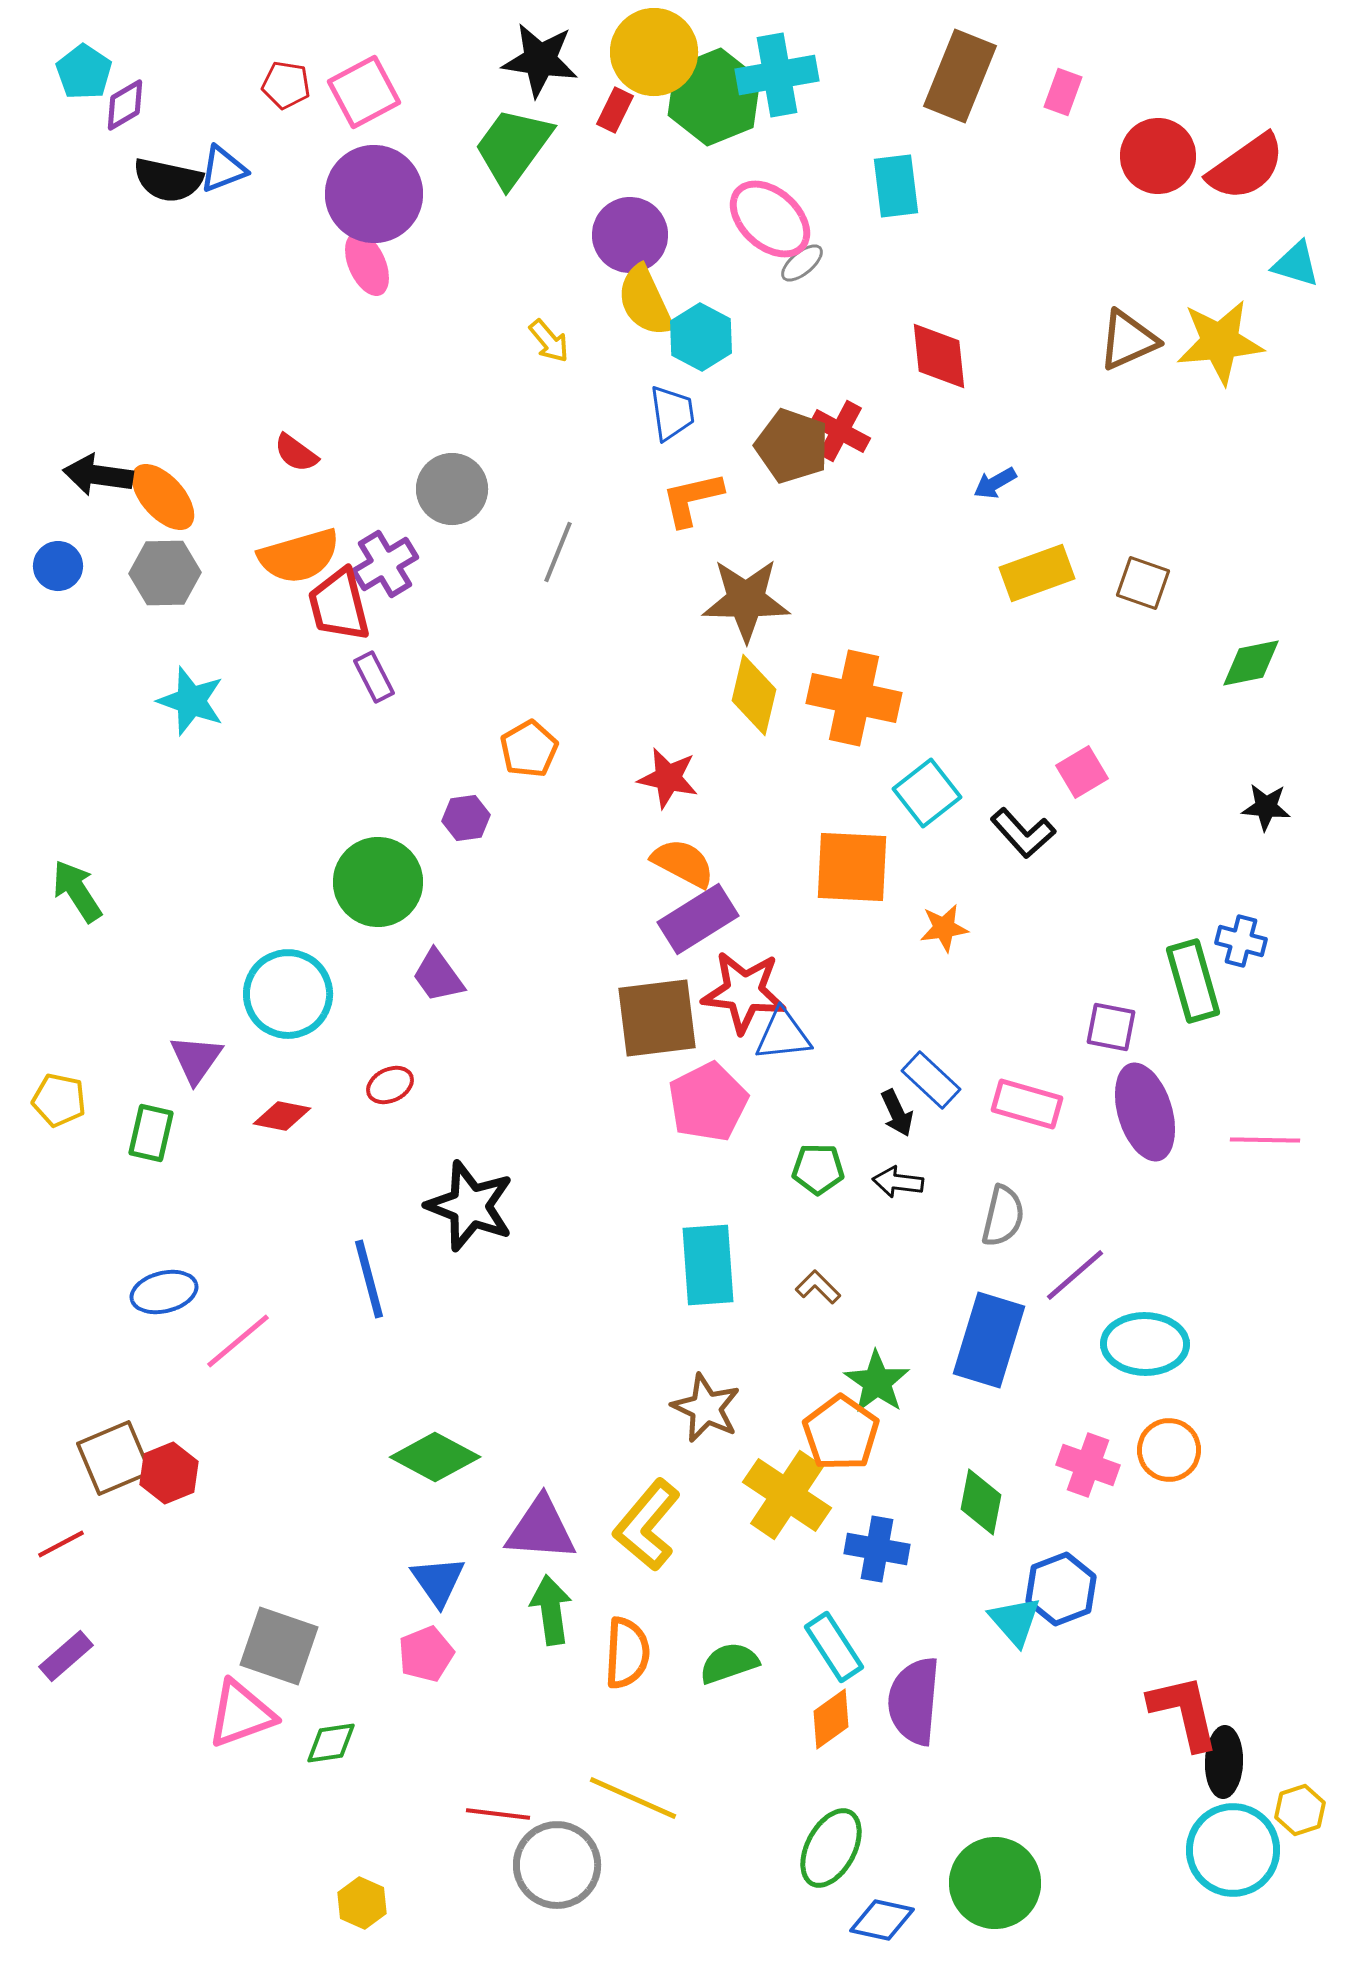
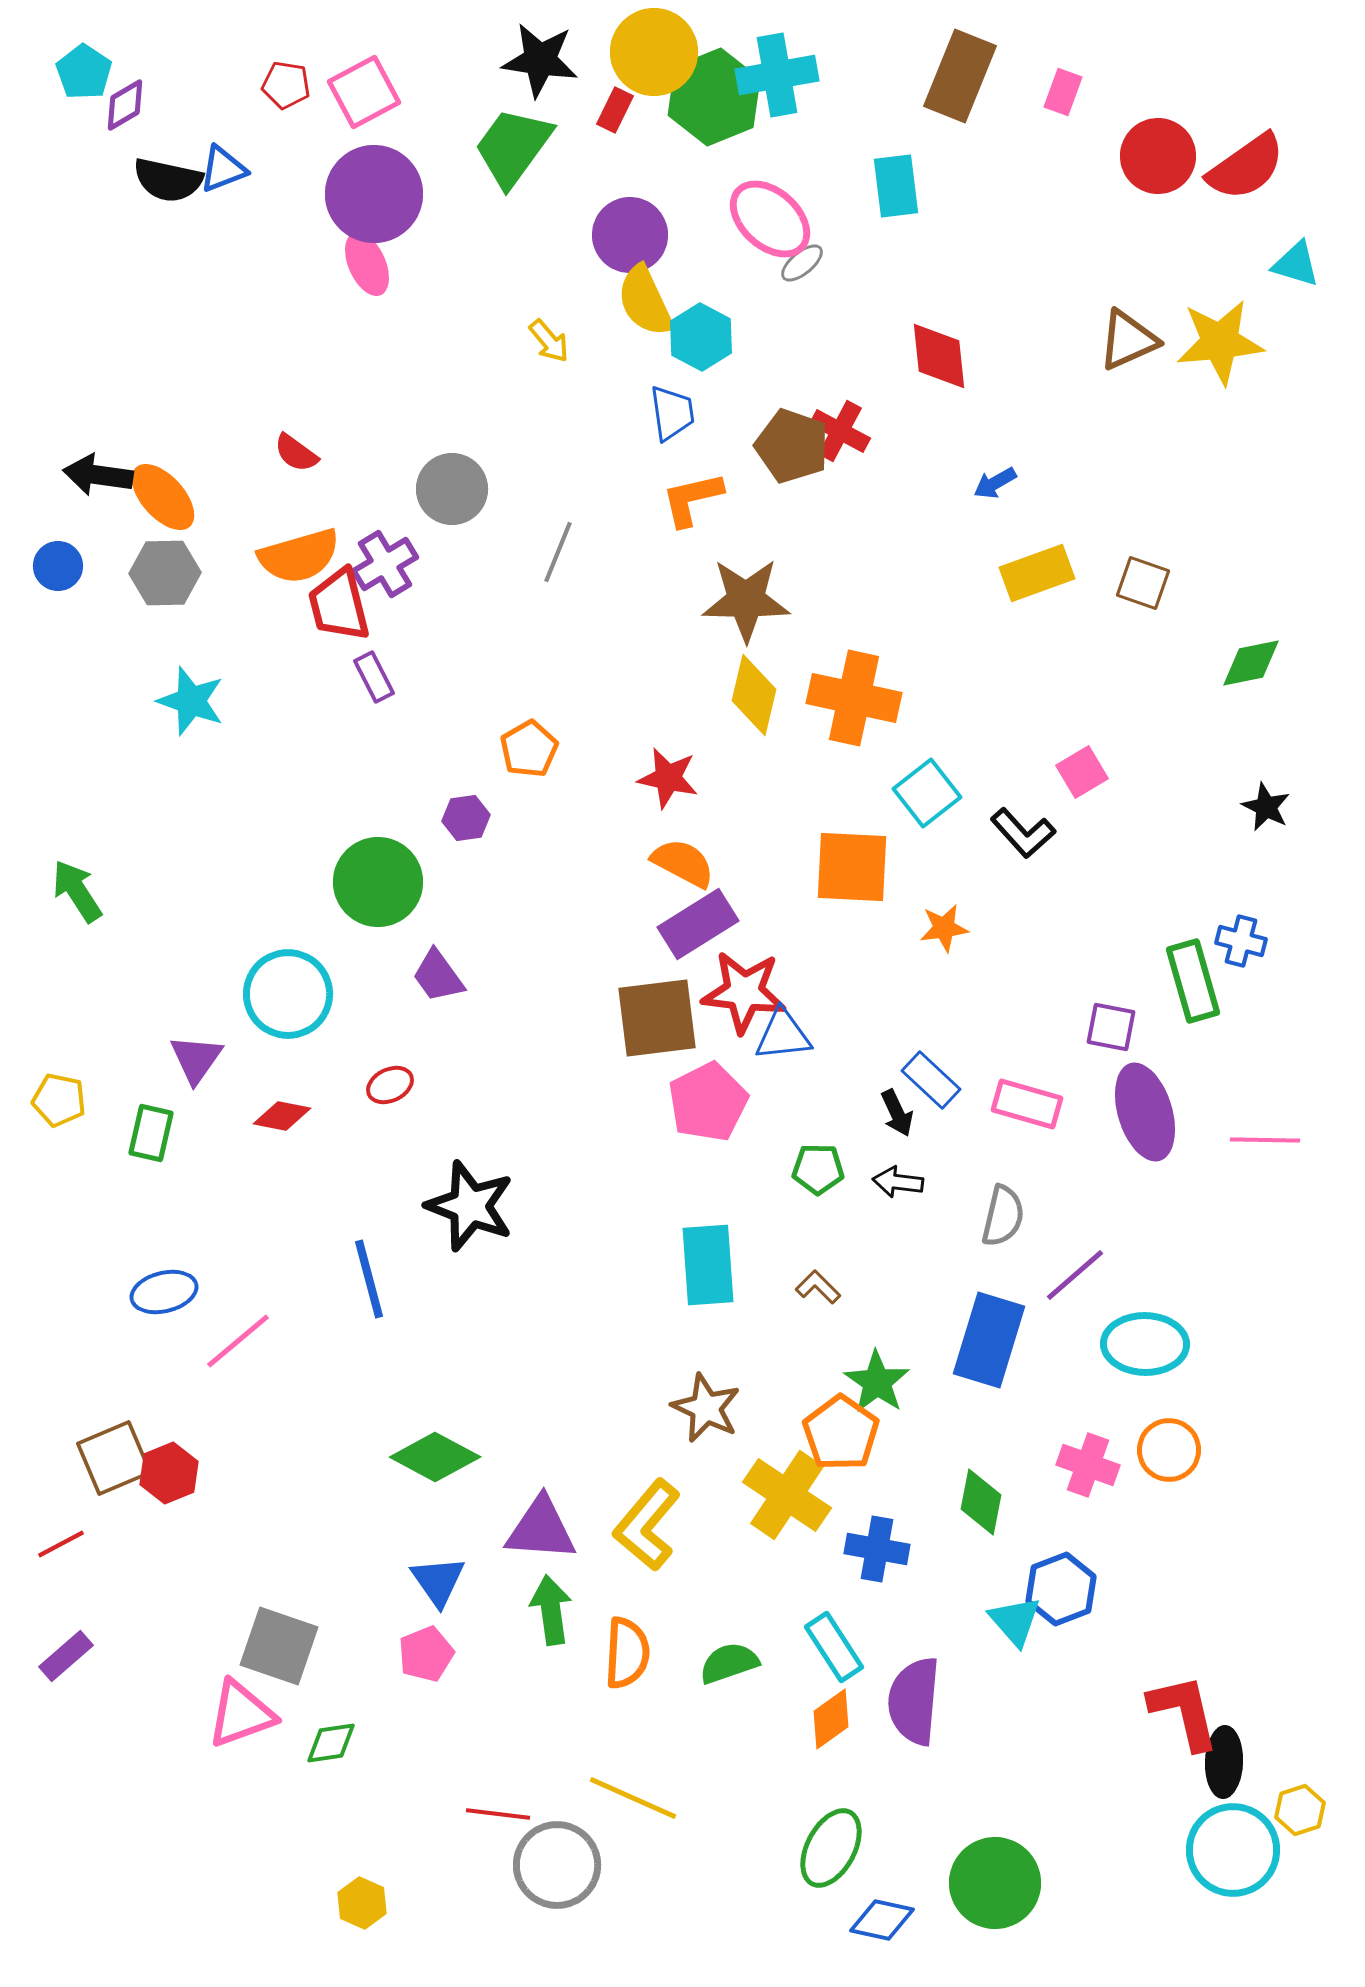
black star at (1266, 807): rotated 21 degrees clockwise
purple rectangle at (698, 919): moved 5 px down
